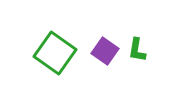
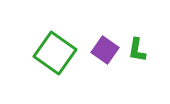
purple square: moved 1 px up
